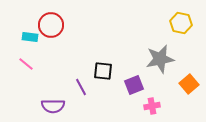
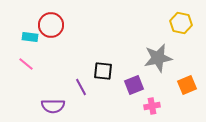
gray star: moved 2 px left, 1 px up
orange square: moved 2 px left, 1 px down; rotated 18 degrees clockwise
